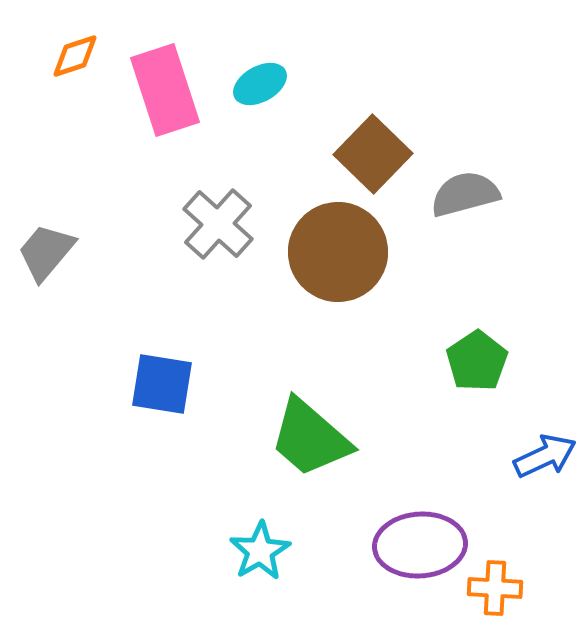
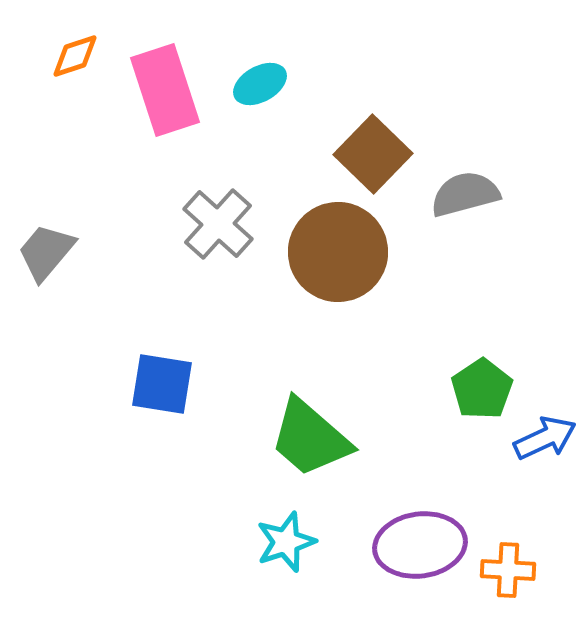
green pentagon: moved 5 px right, 28 px down
blue arrow: moved 18 px up
purple ellipse: rotated 4 degrees counterclockwise
cyan star: moved 26 px right, 9 px up; rotated 12 degrees clockwise
orange cross: moved 13 px right, 18 px up
